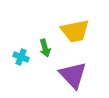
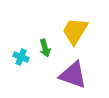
yellow trapezoid: rotated 132 degrees clockwise
purple triangle: rotated 28 degrees counterclockwise
